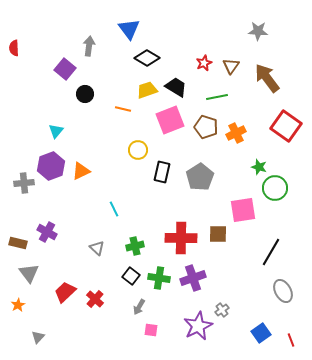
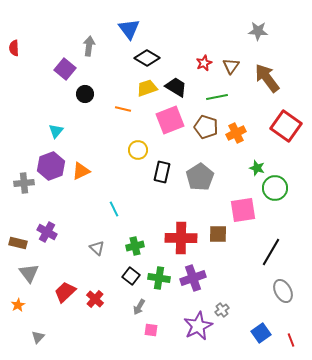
yellow trapezoid at (147, 90): moved 2 px up
green star at (259, 167): moved 2 px left, 1 px down
